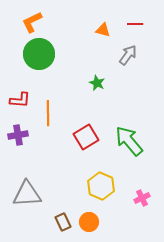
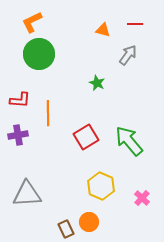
pink cross: rotated 21 degrees counterclockwise
brown rectangle: moved 3 px right, 7 px down
